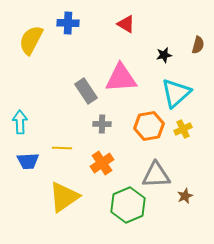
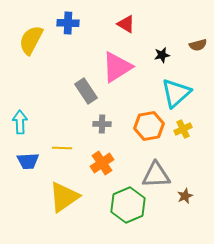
brown semicircle: rotated 60 degrees clockwise
black star: moved 2 px left
pink triangle: moved 4 px left, 11 px up; rotated 28 degrees counterclockwise
